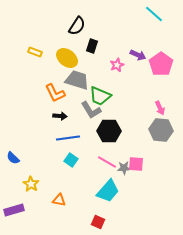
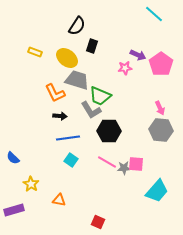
pink star: moved 8 px right, 3 px down; rotated 16 degrees clockwise
cyan trapezoid: moved 49 px right
